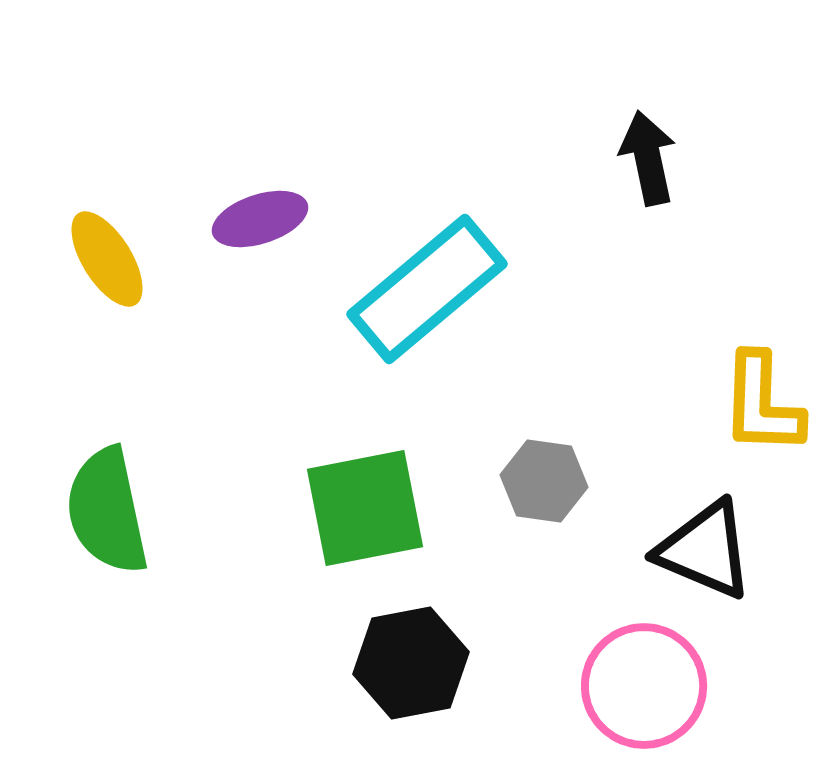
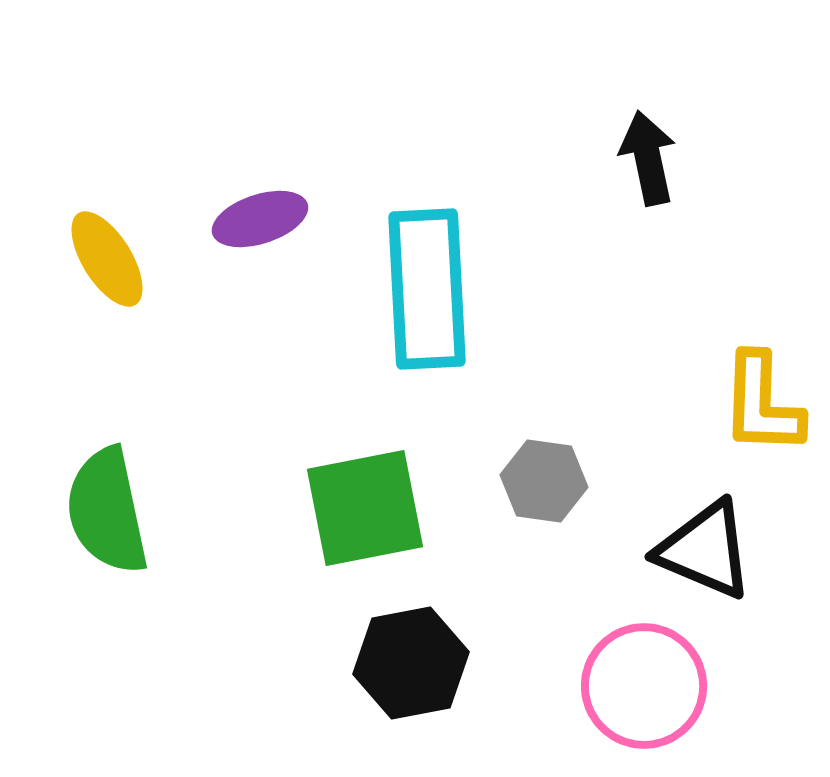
cyan rectangle: rotated 53 degrees counterclockwise
